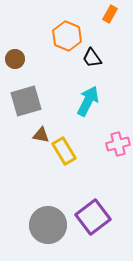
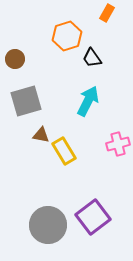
orange rectangle: moved 3 px left, 1 px up
orange hexagon: rotated 20 degrees clockwise
